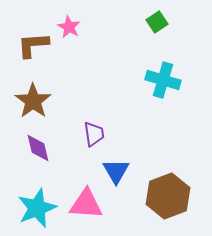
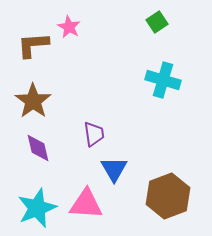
blue triangle: moved 2 px left, 2 px up
